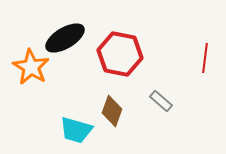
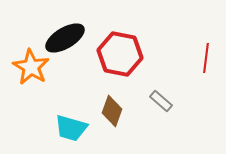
red line: moved 1 px right
cyan trapezoid: moved 5 px left, 2 px up
